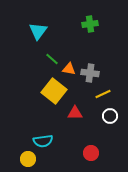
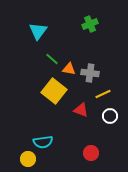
green cross: rotated 14 degrees counterclockwise
red triangle: moved 6 px right, 3 px up; rotated 21 degrees clockwise
cyan semicircle: moved 1 px down
